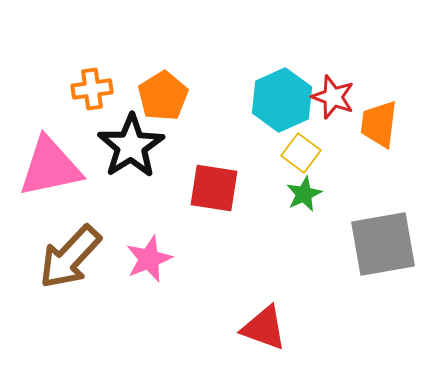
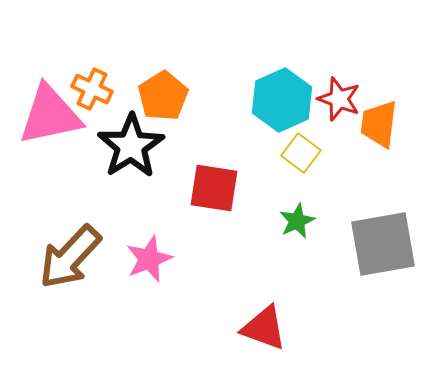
orange cross: rotated 33 degrees clockwise
red star: moved 6 px right, 2 px down
pink triangle: moved 52 px up
green star: moved 7 px left, 27 px down
